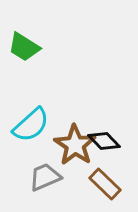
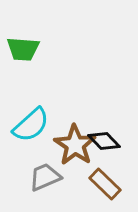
green trapezoid: moved 1 px left, 2 px down; rotated 28 degrees counterclockwise
